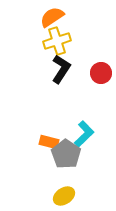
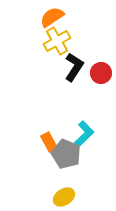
yellow cross: rotated 12 degrees counterclockwise
black L-shape: moved 13 px right, 2 px up
orange rectangle: rotated 48 degrees clockwise
gray pentagon: rotated 12 degrees counterclockwise
yellow ellipse: moved 1 px down
